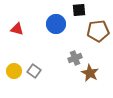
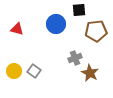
brown pentagon: moved 2 px left
